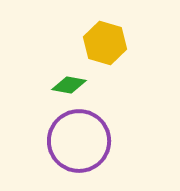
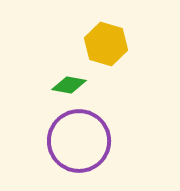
yellow hexagon: moved 1 px right, 1 px down
